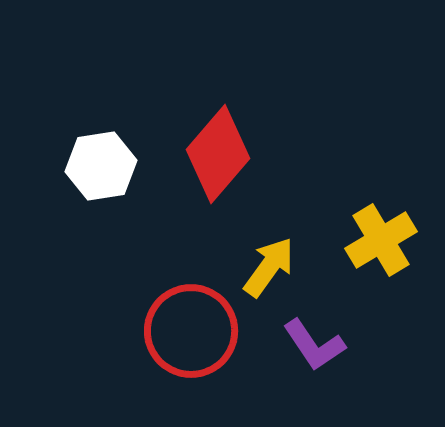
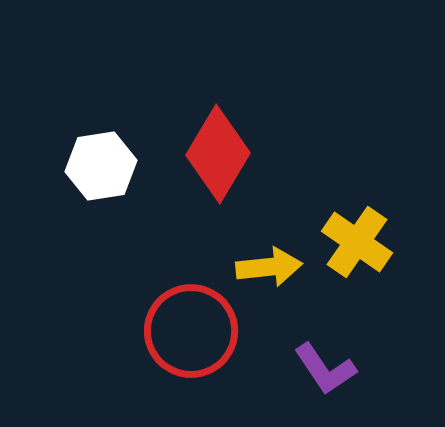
red diamond: rotated 10 degrees counterclockwise
yellow cross: moved 24 px left, 2 px down; rotated 24 degrees counterclockwise
yellow arrow: rotated 48 degrees clockwise
purple L-shape: moved 11 px right, 24 px down
